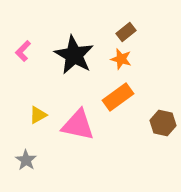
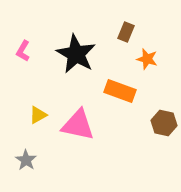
brown rectangle: rotated 30 degrees counterclockwise
pink L-shape: rotated 15 degrees counterclockwise
black star: moved 2 px right, 1 px up
orange star: moved 26 px right
orange rectangle: moved 2 px right, 6 px up; rotated 56 degrees clockwise
brown hexagon: moved 1 px right
